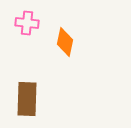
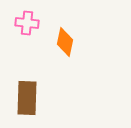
brown rectangle: moved 1 px up
